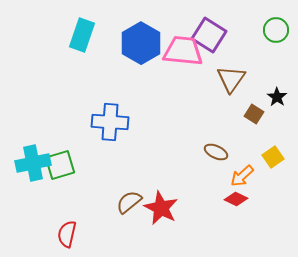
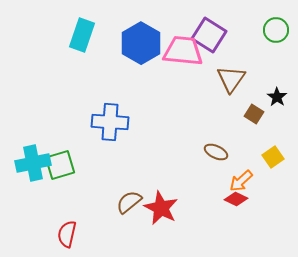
orange arrow: moved 1 px left, 5 px down
